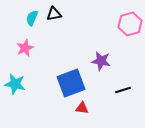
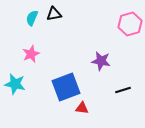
pink star: moved 6 px right, 6 px down
blue square: moved 5 px left, 4 px down
